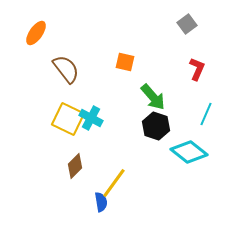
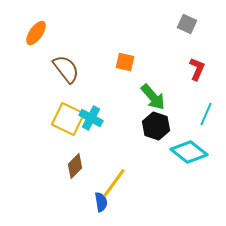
gray square: rotated 30 degrees counterclockwise
